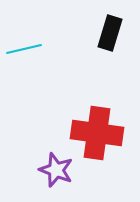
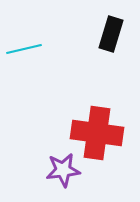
black rectangle: moved 1 px right, 1 px down
purple star: moved 7 px right; rotated 28 degrees counterclockwise
